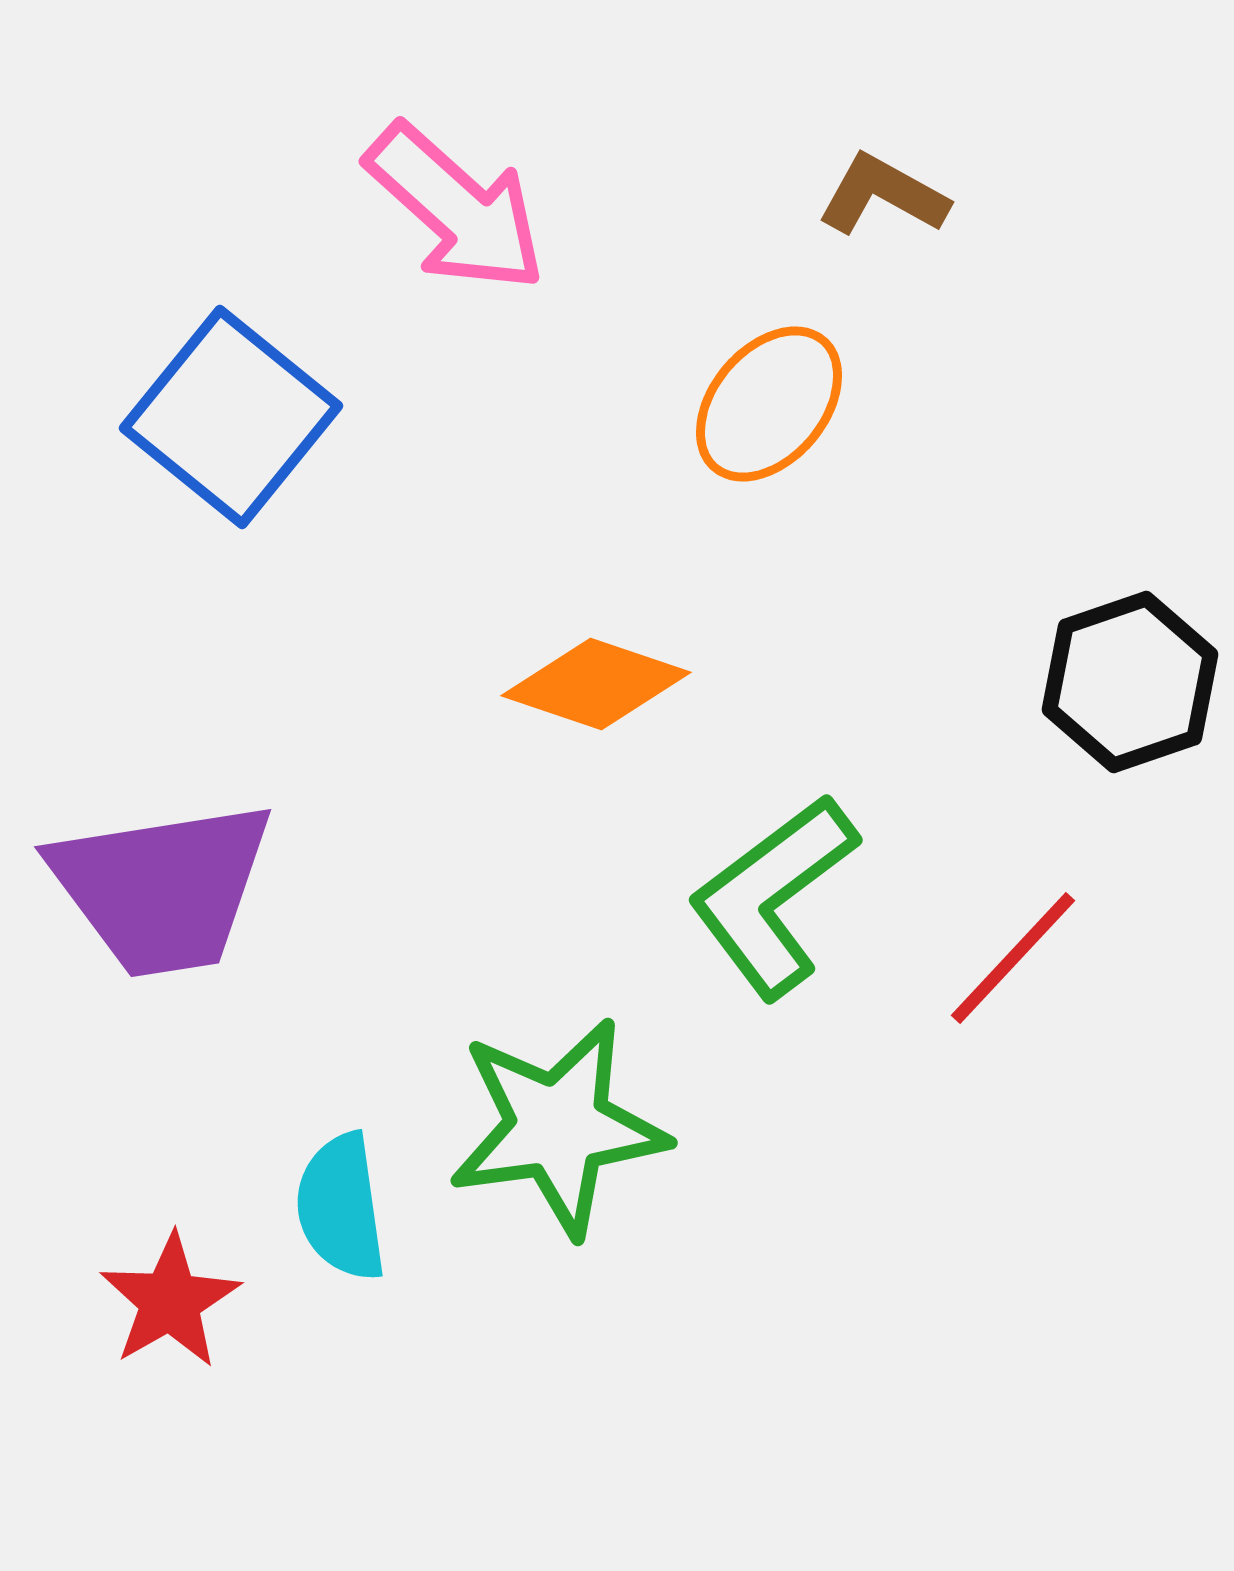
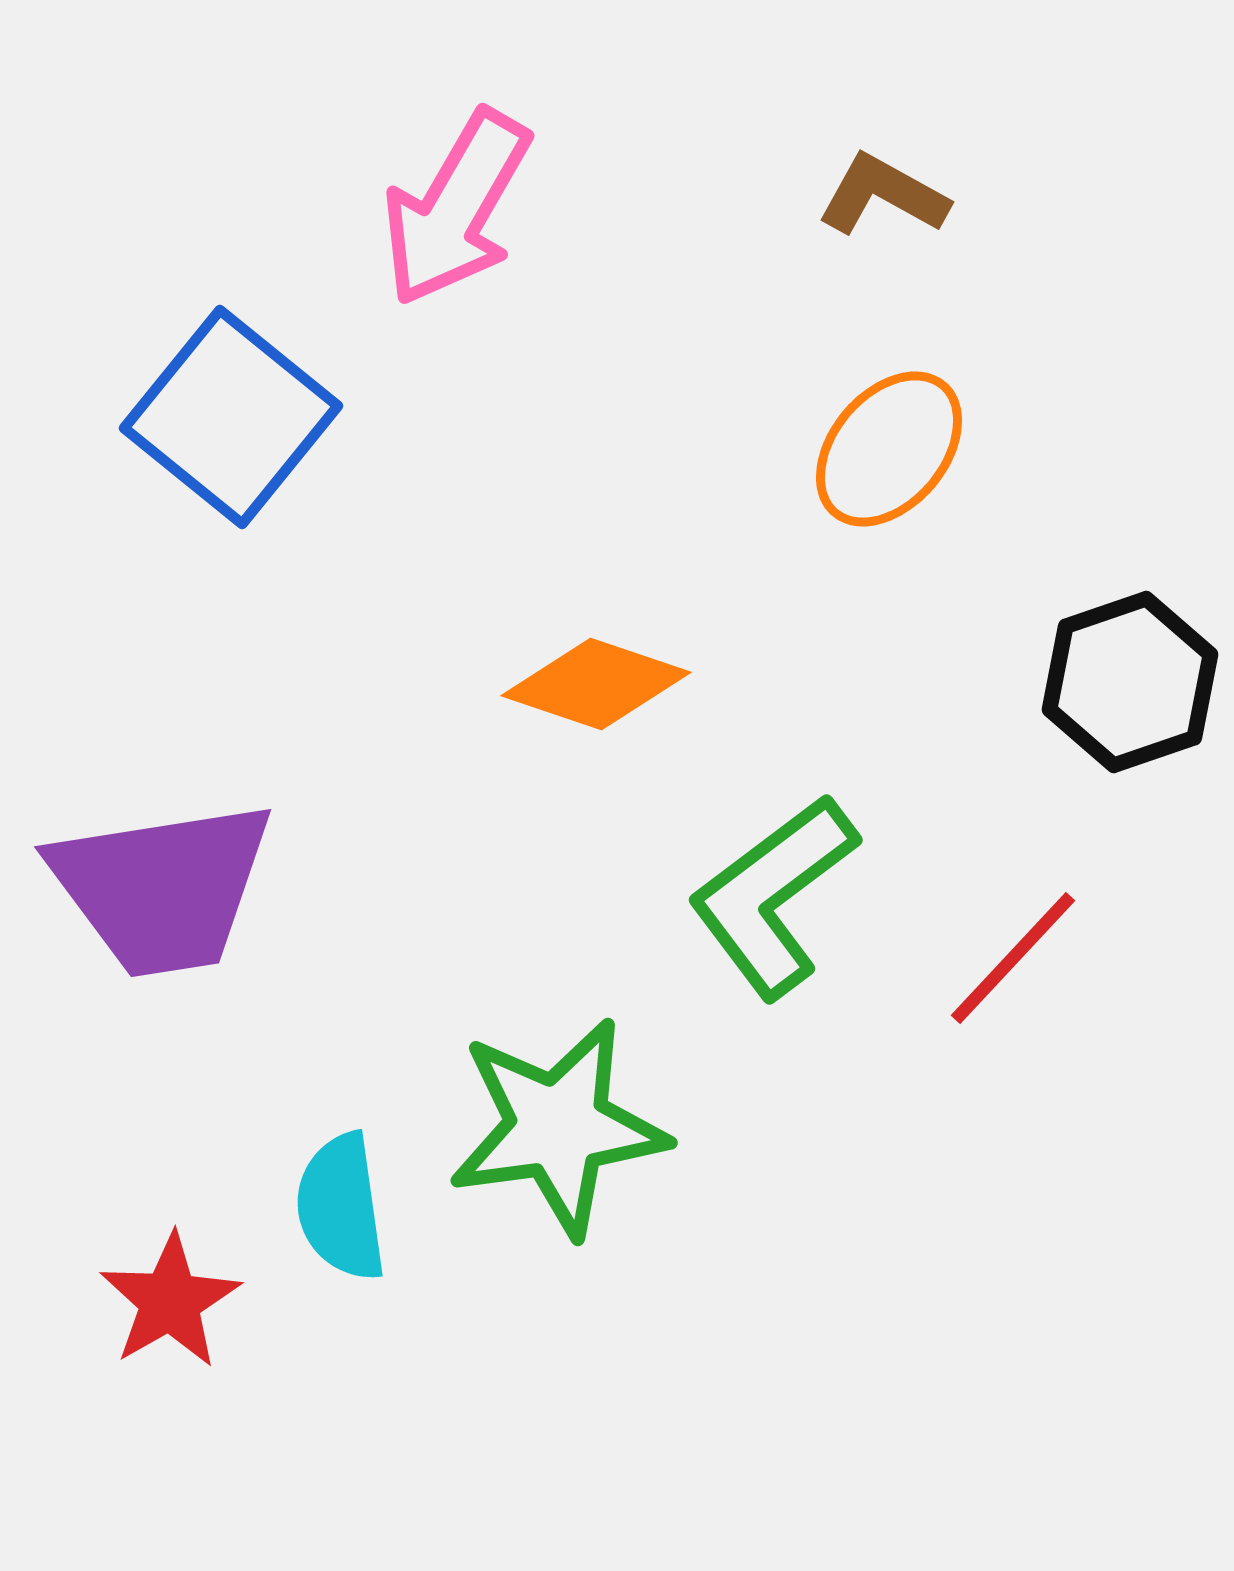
pink arrow: rotated 78 degrees clockwise
orange ellipse: moved 120 px right, 45 px down
